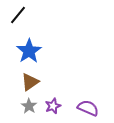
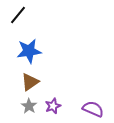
blue star: rotated 25 degrees clockwise
purple semicircle: moved 5 px right, 1 px down
